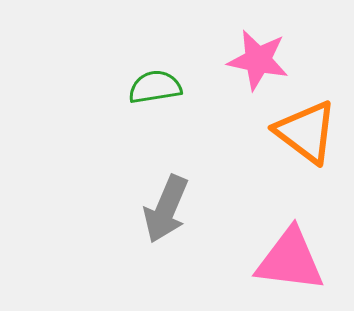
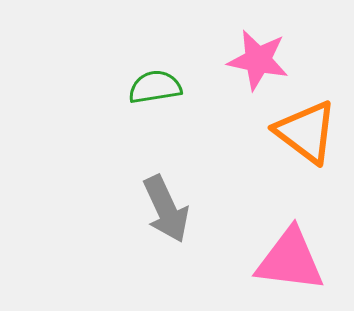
gray arrow: rotated 48 degrees counterclockwise
